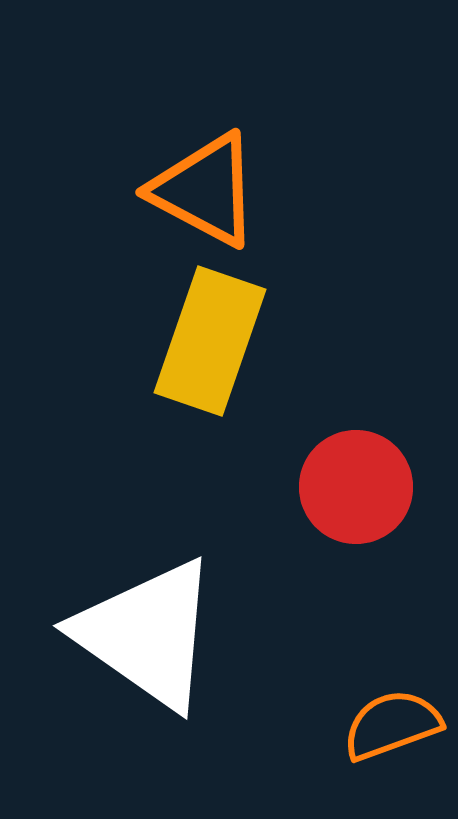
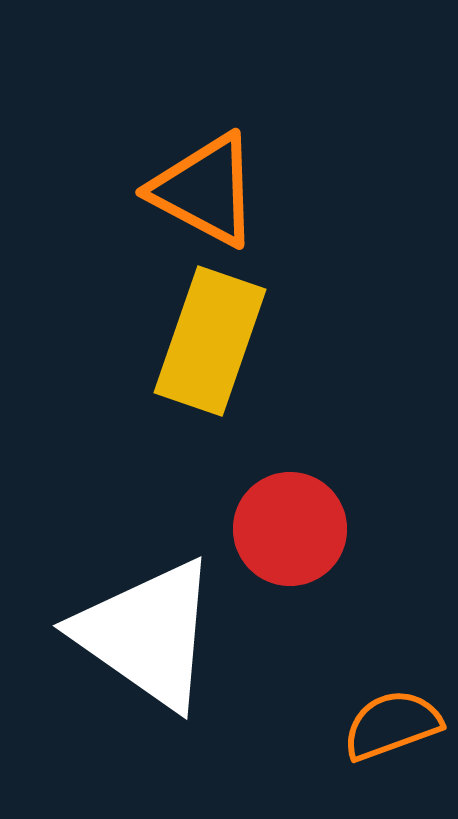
red circle: moved 66 px left, 42 px down
